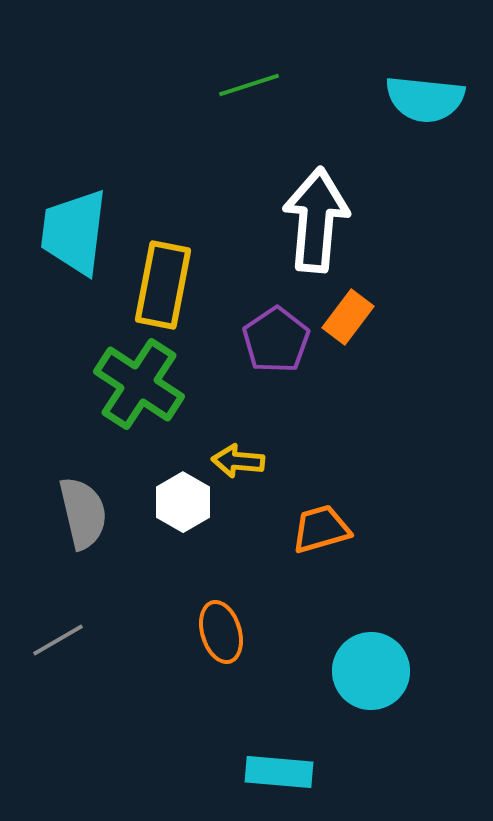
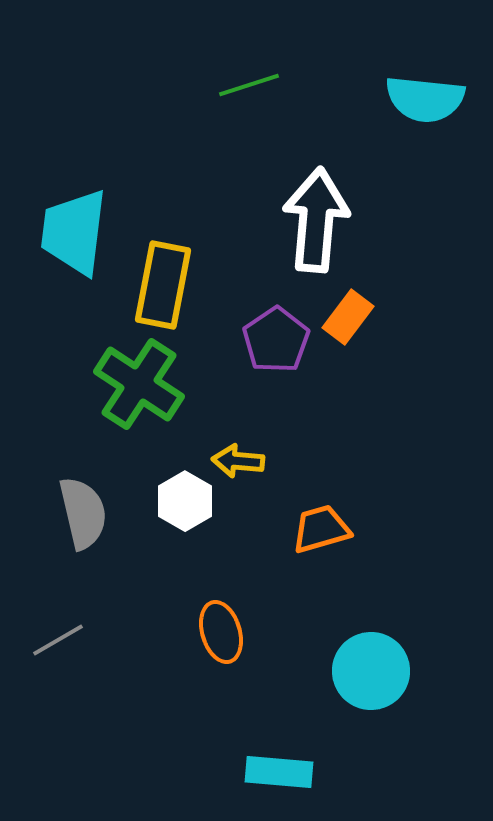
white hexagon: moved 2 px right, 1 px up
